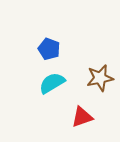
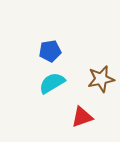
blue pentagon: moved 1 px right, 2 px down; rotated 30 degrees counterclockwise
brown star: moved 1 px right, 1 px down
